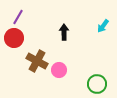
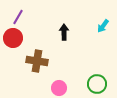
red circle: moved 1 px left
brown cross: rotated 20 degrees counterclockwise
pink circle: moved 18 px down
